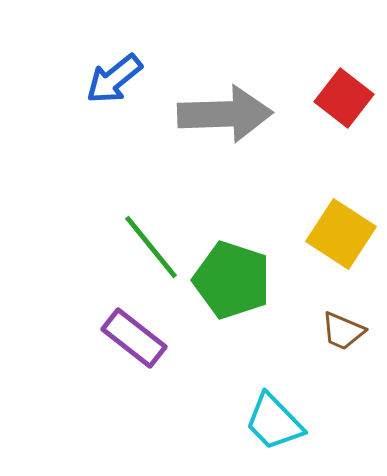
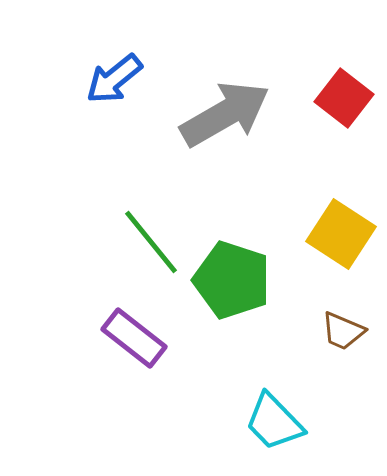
gray arrow: rotated 28 degrees counterclockwise
green line: moved 5 px up
